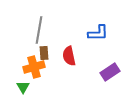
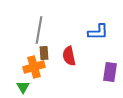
blue L-shape: moved 1 px up
purple rectangle: rotated 48 degrees counterclockwise
